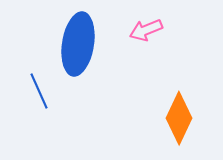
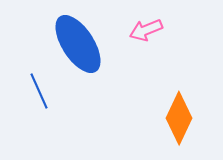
blue ellipse: rotated 42 degrees counterclockwise
